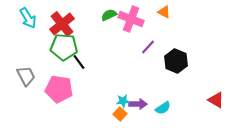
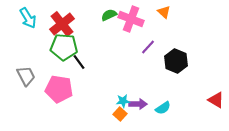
orange triangle: rotated 16 degrees clockwise
